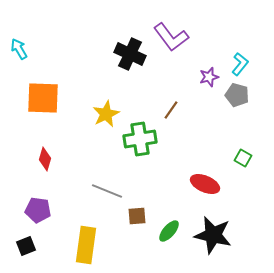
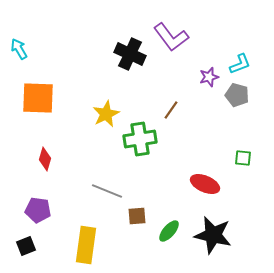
cyan L-shape: rotated 30 degrees clockwise
orange square: moved 5 px left
green square: rotated 24 degrees counterclockwise
